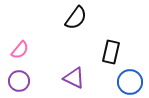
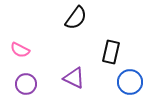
pink semicircle: rotated 78 degrees clockwise
purple circle: moved 7 px right, 3 px down
